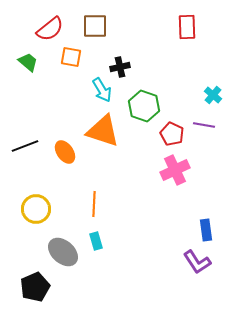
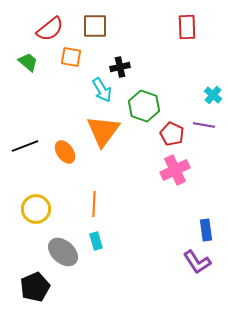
orange triangle: rotated 48 degrees clockwise
